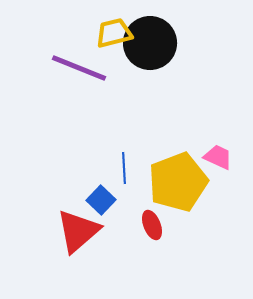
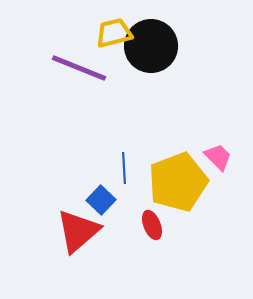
black circle: moved 1 px right, 3 px down
pink trapezoid: rotated 20 degrees clockwise
